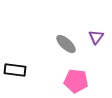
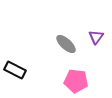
black rectangle: rotated 20 degrees clockwise
